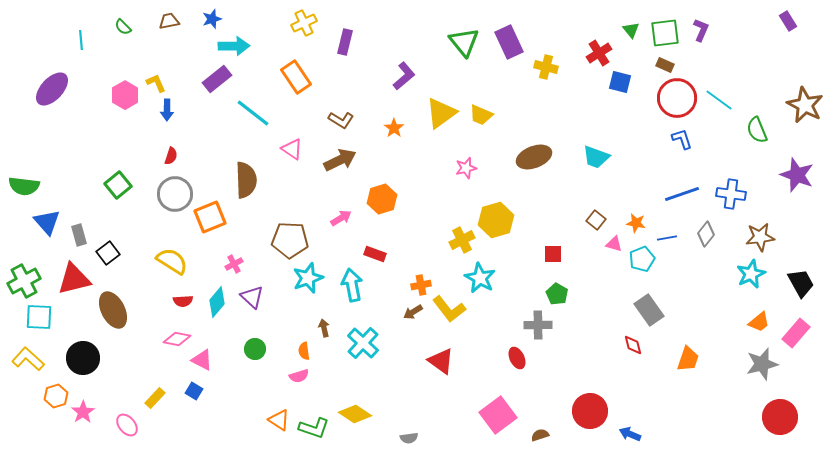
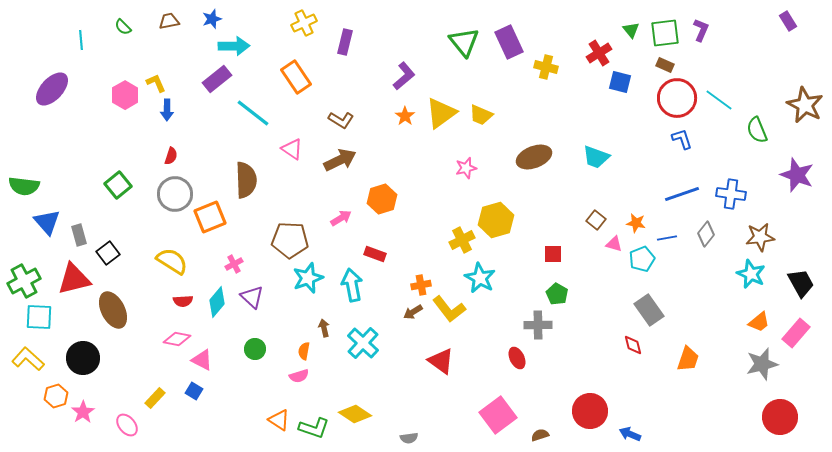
orange star at (394, 128): moved 11 px right, 12 px up
cyan star at (751, 274): rotated 24 degrees counterclockwise
orange semicircle at (304, 351): rotated 18 degrees clockwise
